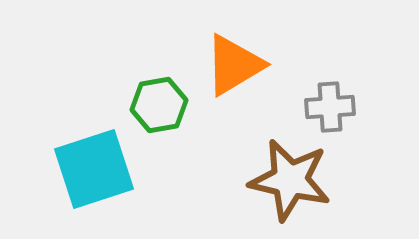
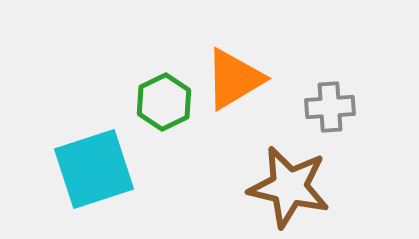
orange triangle: moved 14 px down
green hexagon: moved 5 px right, 3 px up; rotated 16 degrees counterclockwise
brown star: moved 1 px left, 7 px down
